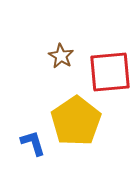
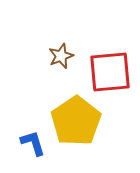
brown star: rotated 20 degrees clockwise
